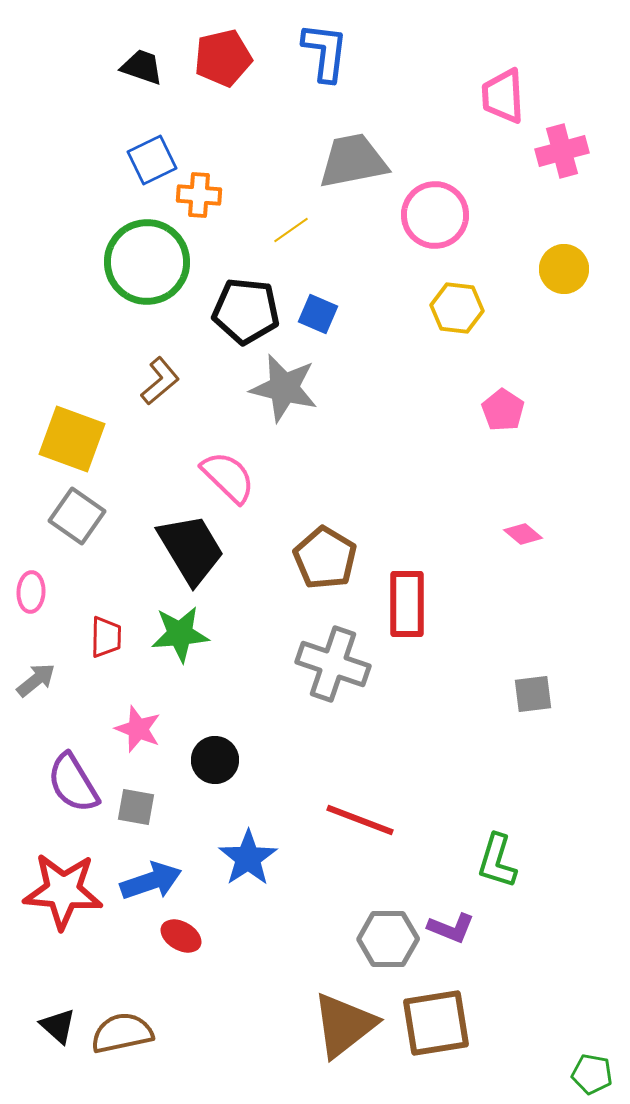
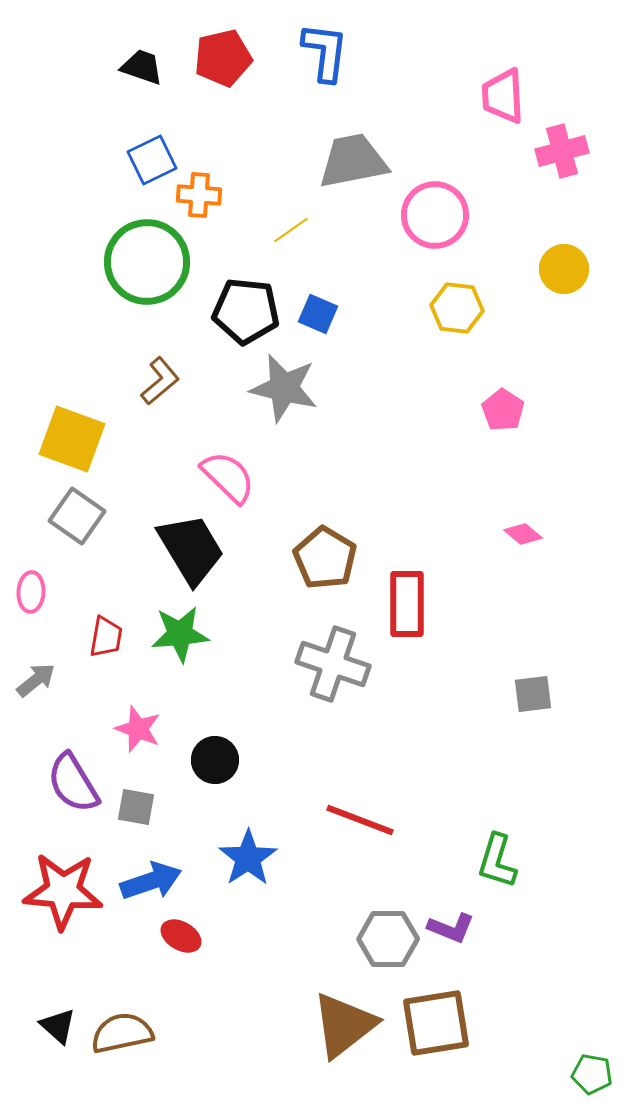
red trapezoid at (106, 637): rotated 9 degrees clockwise
